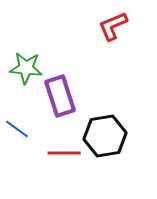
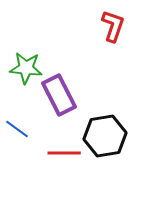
red L-shape: rotated 132 degrees clockwise
purple rectangle: moved 1 px left, 1 px up; rotated 9 degrees counterclockwise
